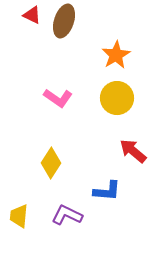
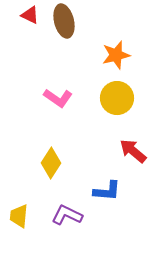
red triangle: moved 2 px left
brown ellipse: rotated 32 degrees counterclockwise
orange star: rotated 16 degrees clockwise
